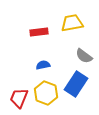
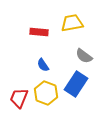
red rectangle: rotated 12 degrees clockwise
blue semicircle: rotated 112 degrees counterclockwise
